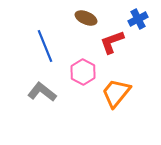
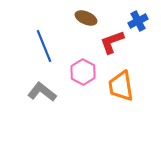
blue cross: moved 2 px down
blue line: moved 1 px left
orange trapezoid: moved 5 px right, 7 px up; rotated 48 degrees counterclockwise
